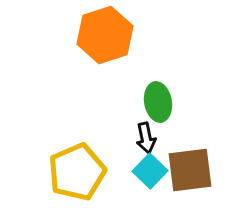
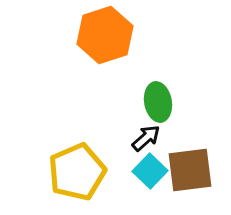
black arrow: rotated 120 degrees counterclockwise
